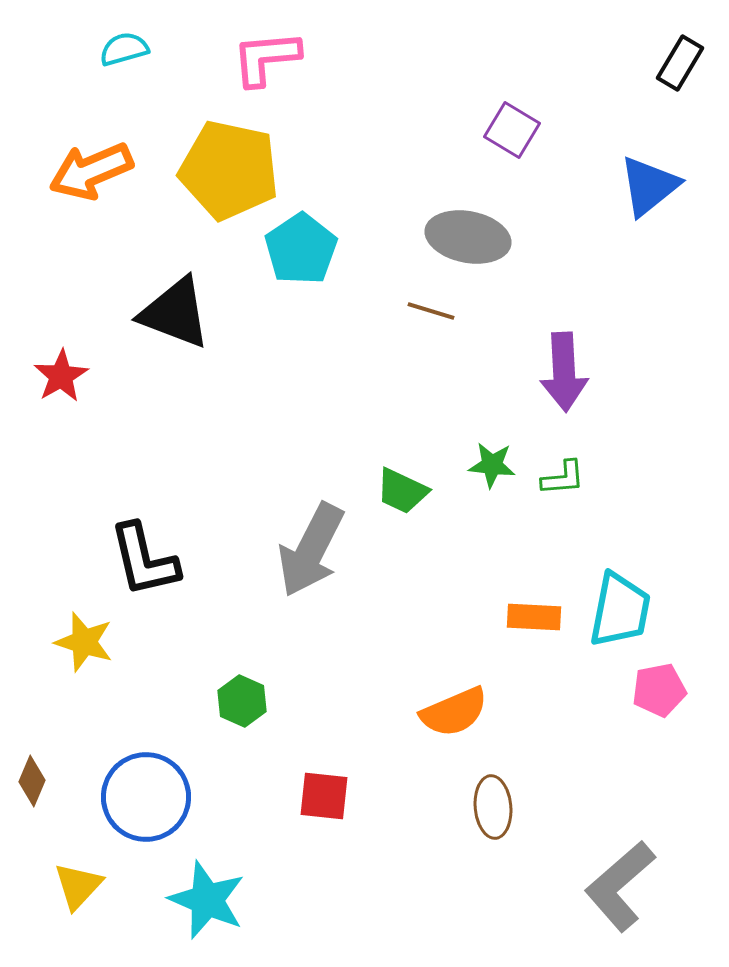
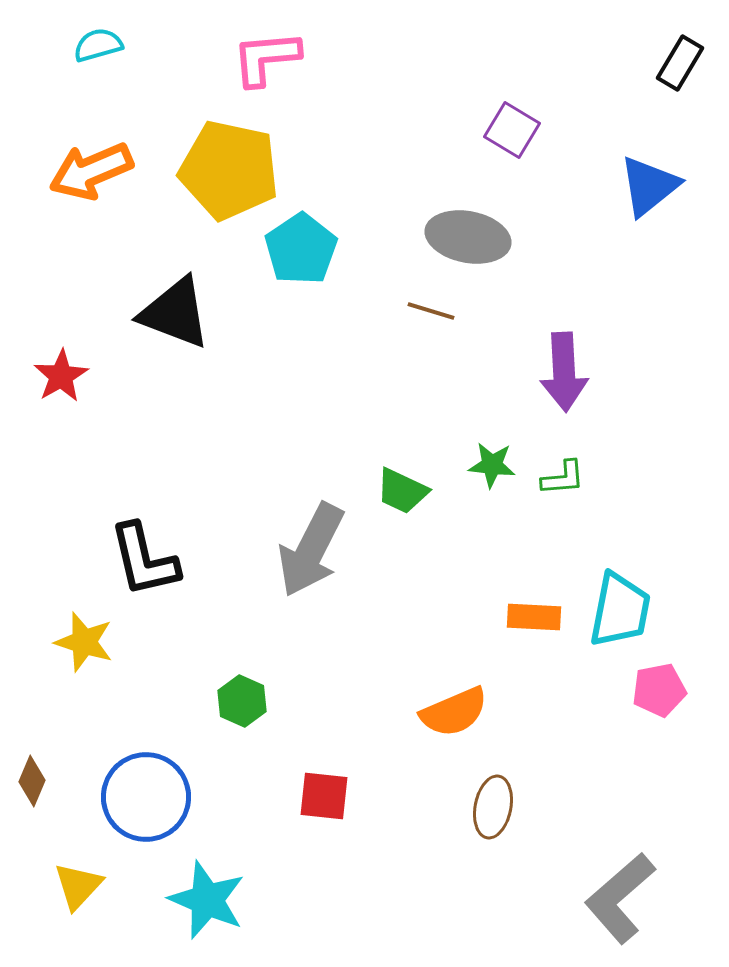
cyan semicircle: moved 26 px left, 4 px up
brown ellipse: rotated 16 degrees clockwise
gray L-shape: moved 12 px down
